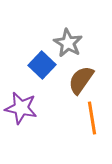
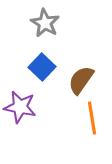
gray star: moved 23 px left, 20 px up
blue square: moved 2 px down
purple star: moved 1 px left, 1 px up
